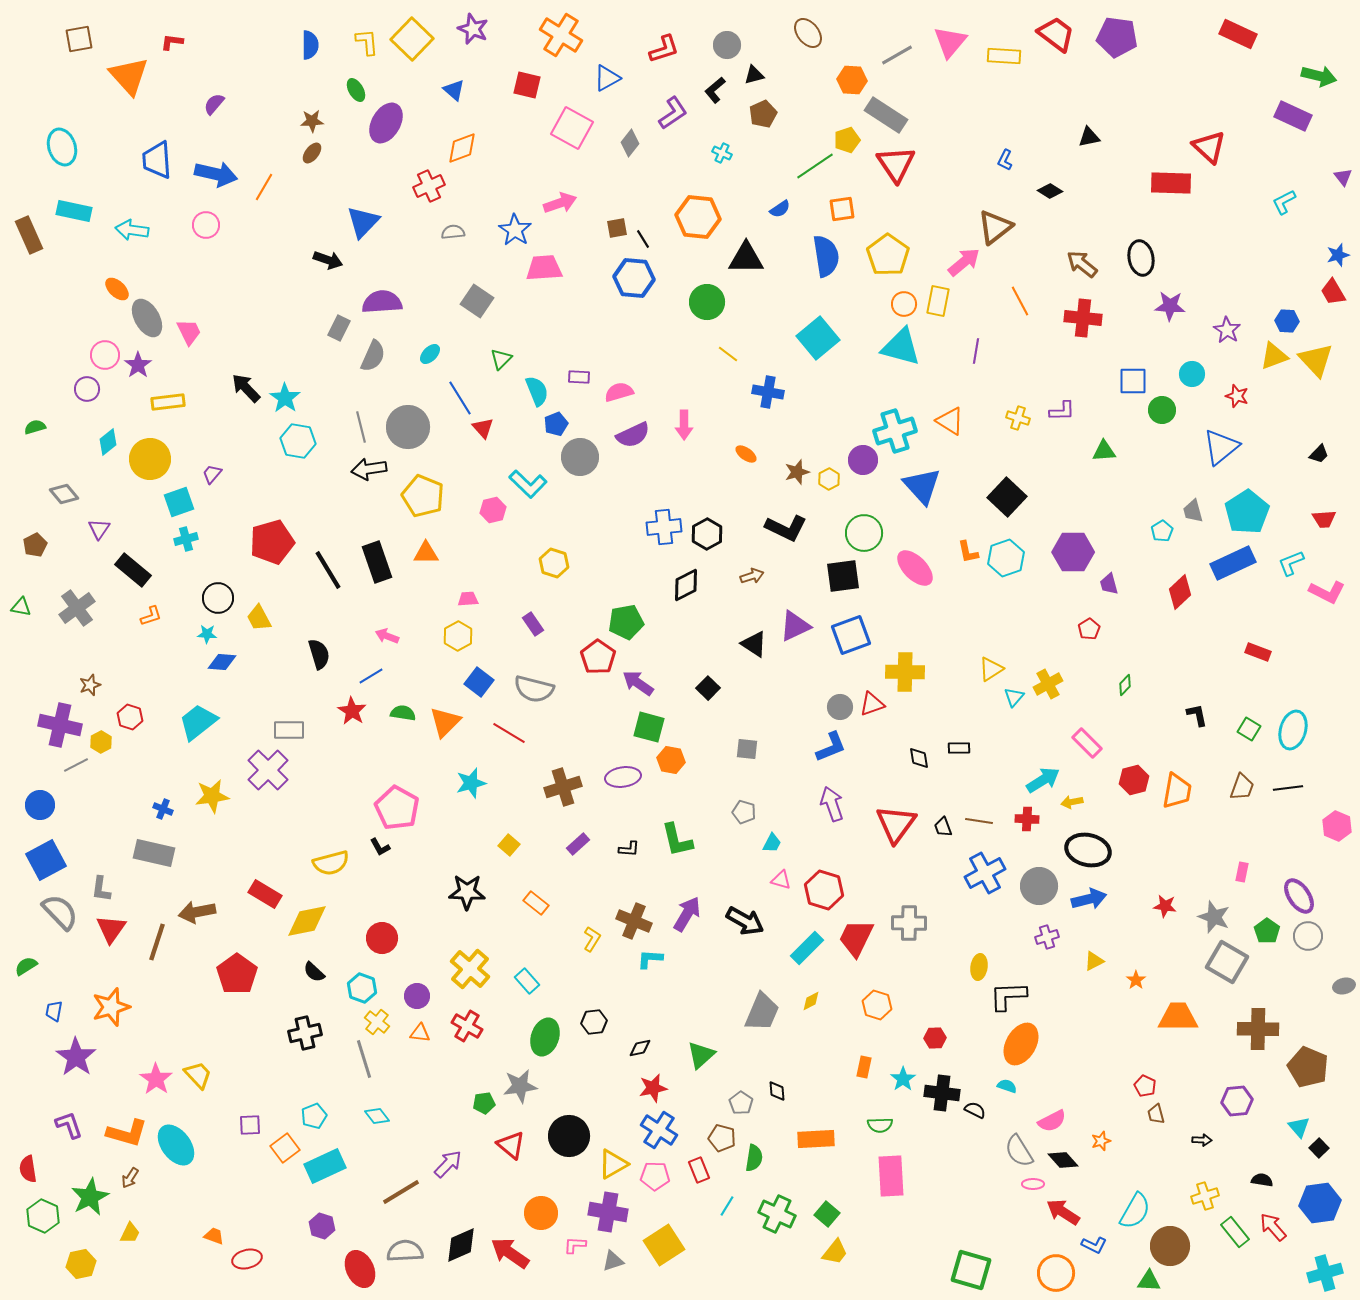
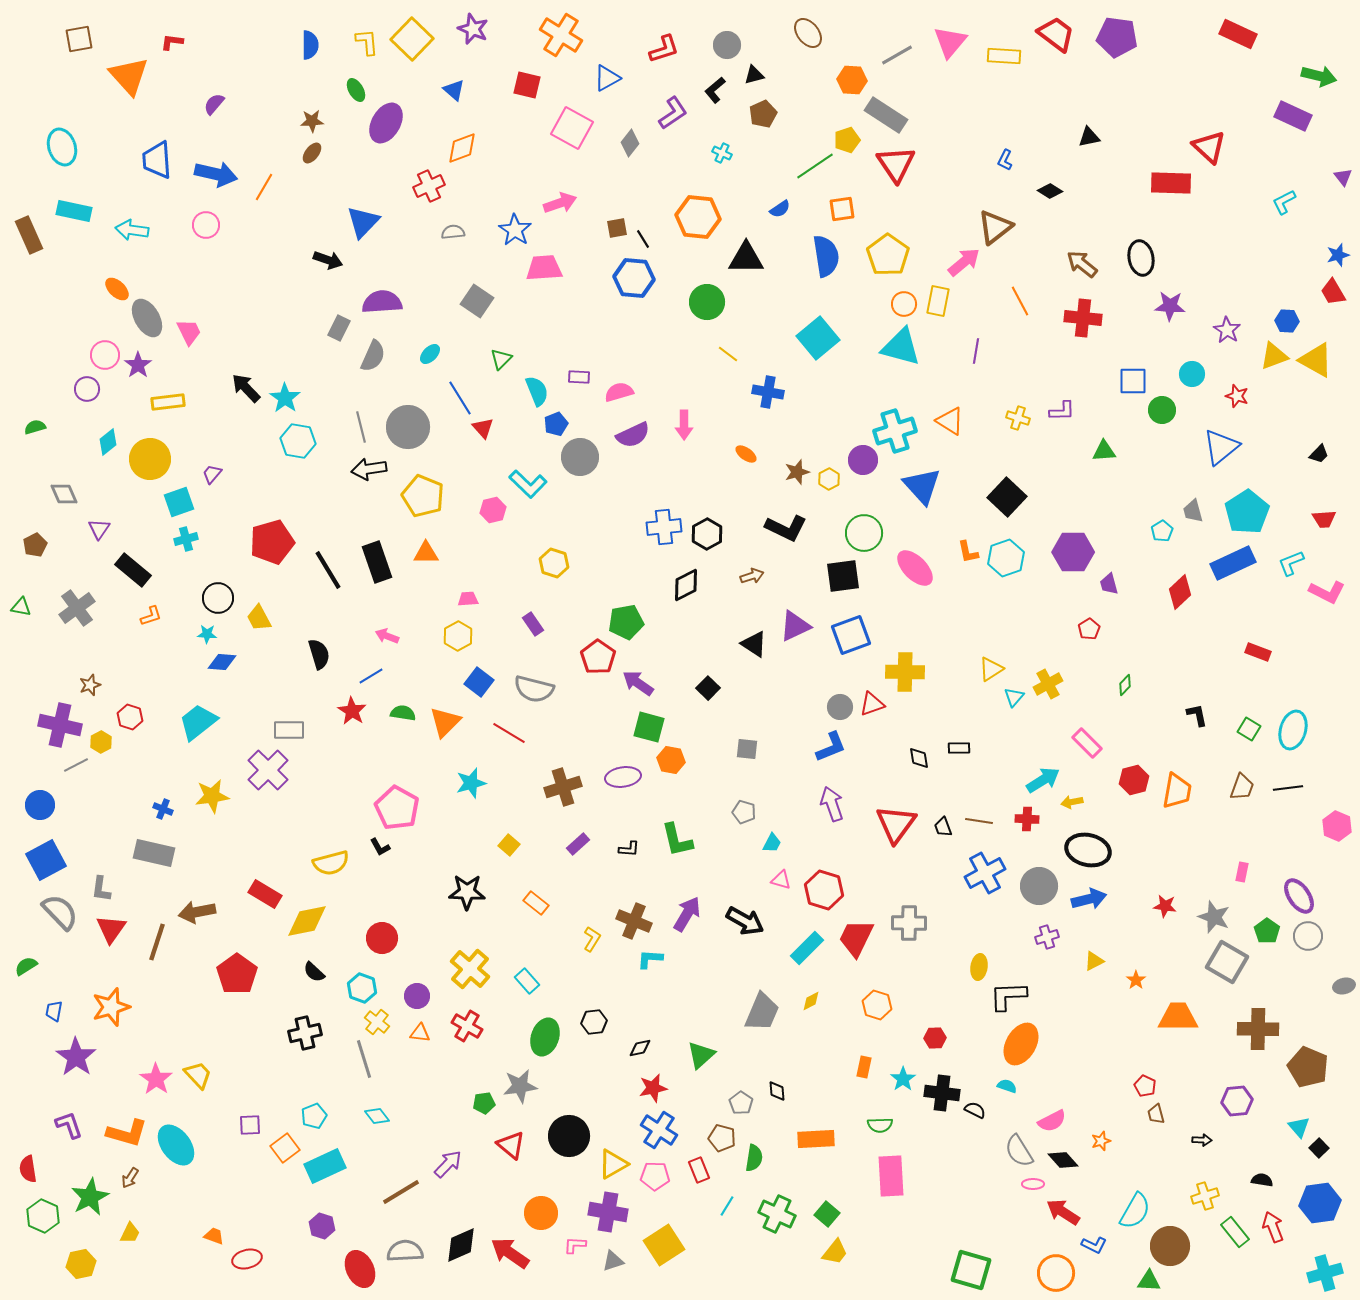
yellow triangle at (1316, 360): rotated 18 degrees counterclockwise
gray diamond at (64, 494): rotated 16 degrees clockwise
red arrow at (1273, 1227): rotated 20 degrees clockwise
